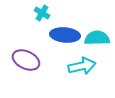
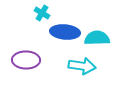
blue ellipse: moved 3 px up
purple ellipse: rotated 24 degrees counterclockwise
cyan arrow: rotated 20 degrees clockwise
